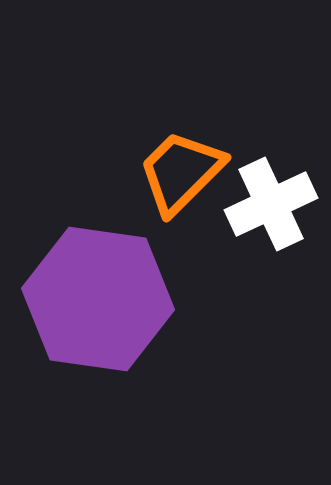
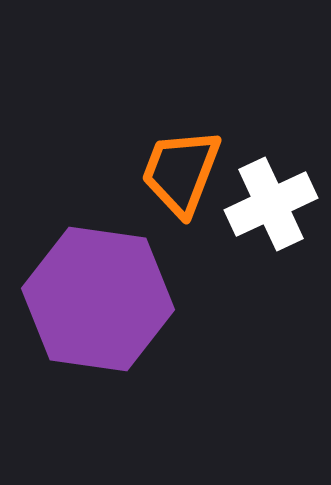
orange trapezoid: rotated 24 degrees counterclockwise
